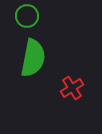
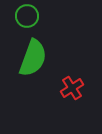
green semicircle: rotated 9 degrees clockwise
